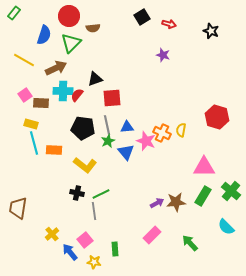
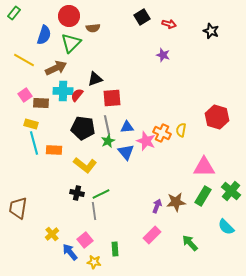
purple arrow at (157, 203): moved 3 px down; rotated 40 degrees counterclockwise
